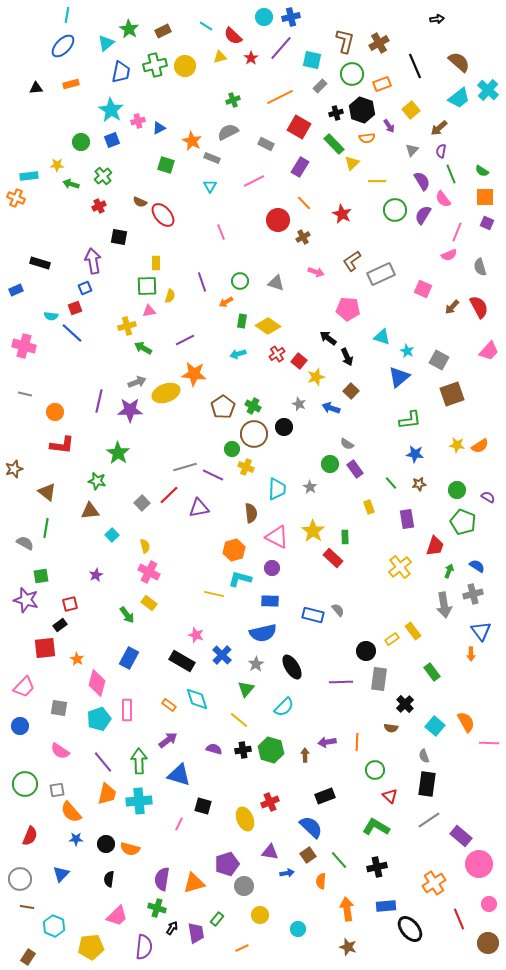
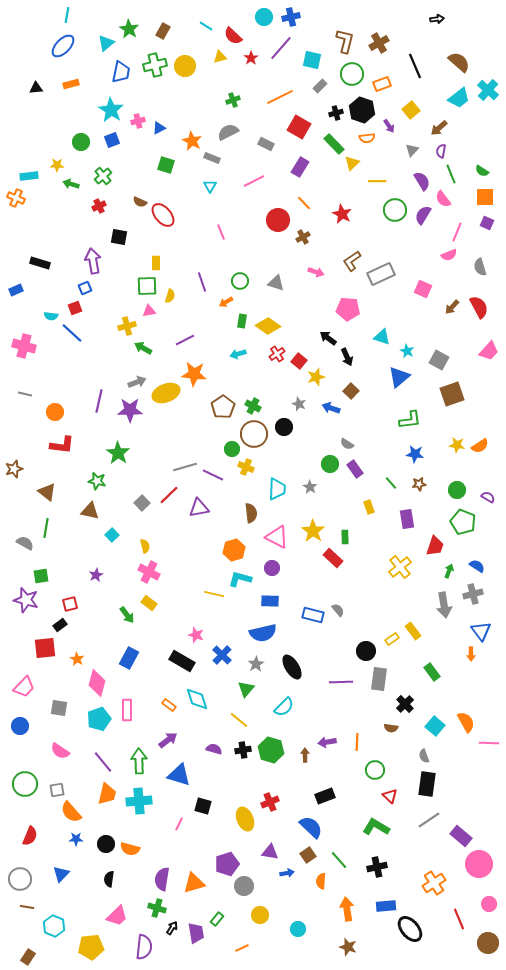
brown rectangle at (163, 31): rotated 35 degrees counterclockwise
brown triangle at (90, 511): rotated 18 degrees clockwise
